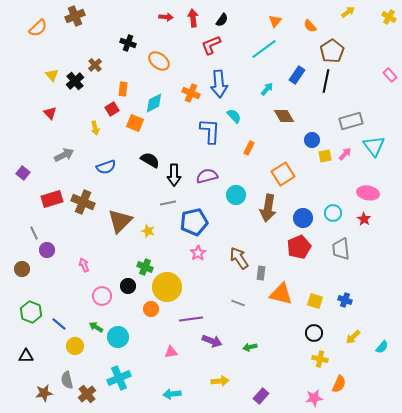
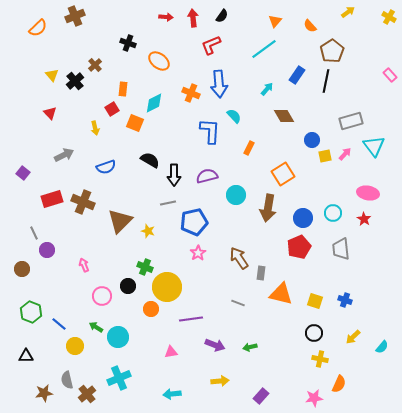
black semicircle at (222, 20): moved 4 px up
purple arrow at (212, 341): moved 3 px right, 4 px down
